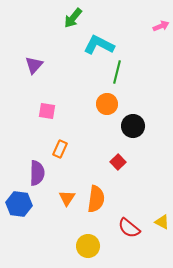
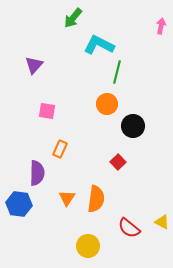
pink arrow: rotated 56 degrees counterclockwise
